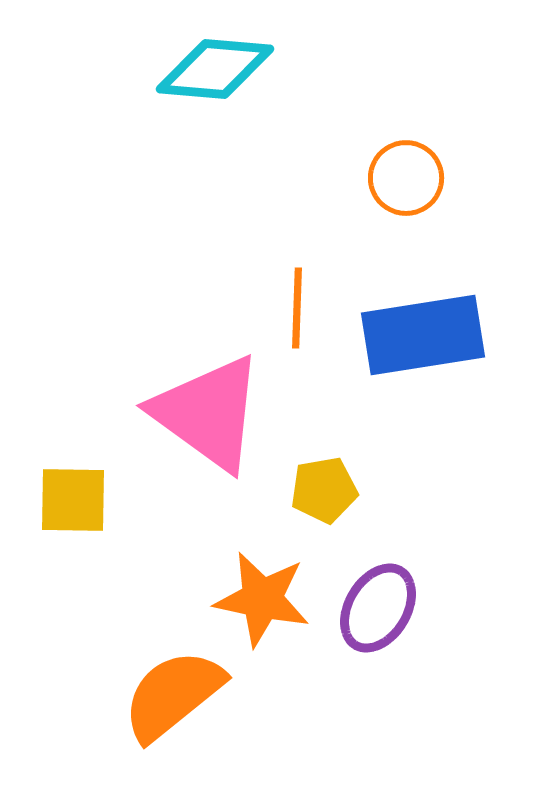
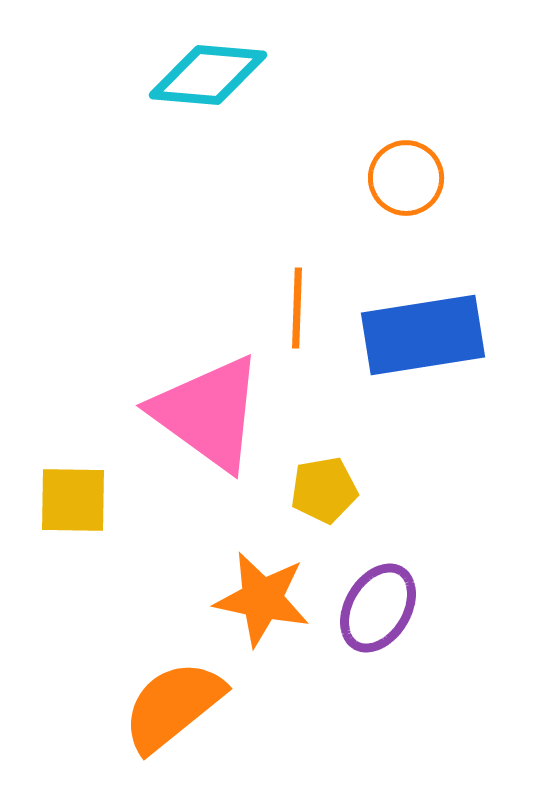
cyan diamond: moved 7 px left, 6 px down
orange semicircle: moved 11 px down
